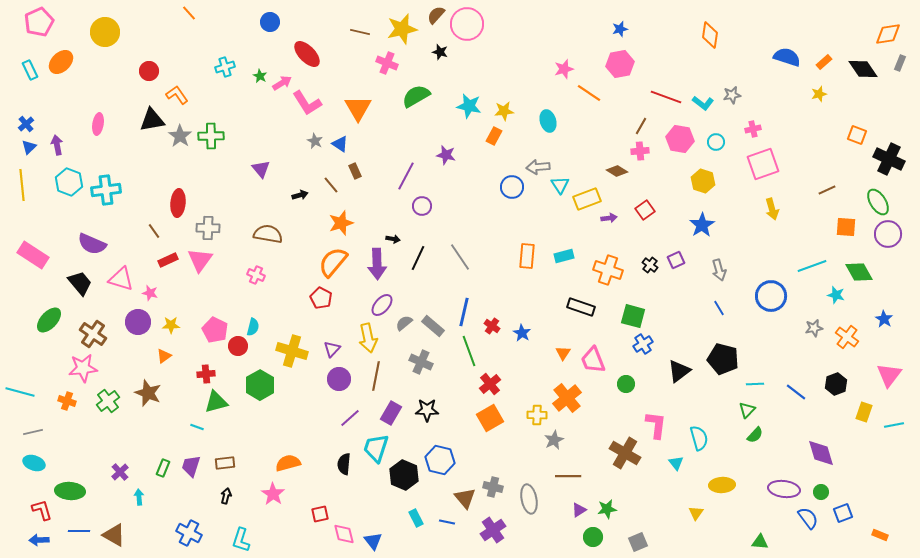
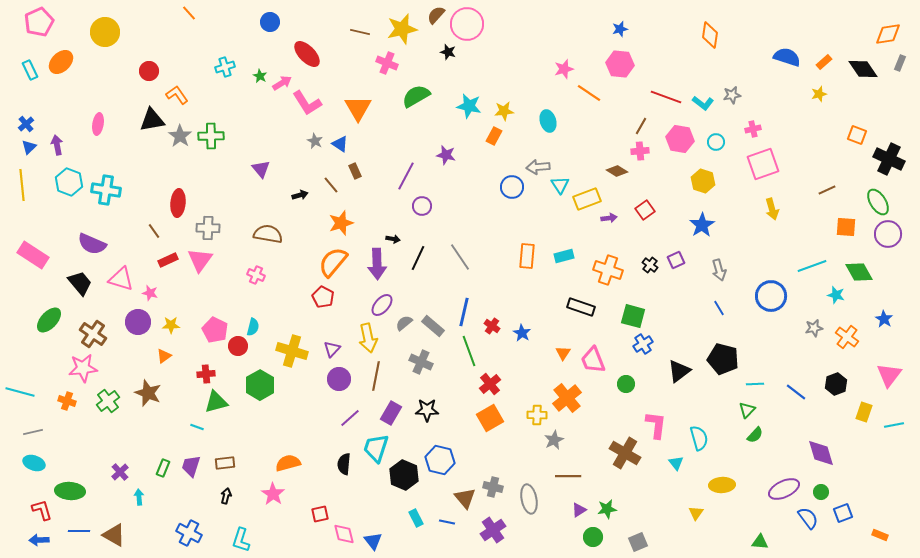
black star at (440, 52): moved 8 px right
pink hexagon at (620, 64): rotated 16 degrees clockwise
cyan cross at (106, 190): rotated 16 degrees clockwise
red pentagon at (321, 298): moved 2 px right, 1 px up
purple ellipse at (784, 489): rotated 32 degrees counterclockwise
